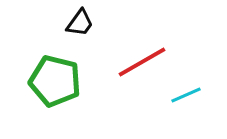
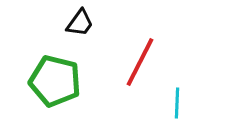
red line: moved 2 px left; rotated 33 degrees counterclockwise
cyan line: moved 9 px left, 8 px down; rotated 64 degrees counterclockwise
